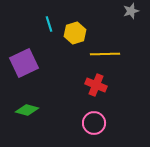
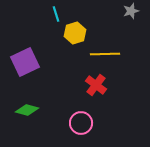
cyan line: moved 7 px right, 10 px up
purple square: moved 1 px right, 1 px up
red cross: rotated 15 degrees clockwise
pink circle: moved 13 px left
